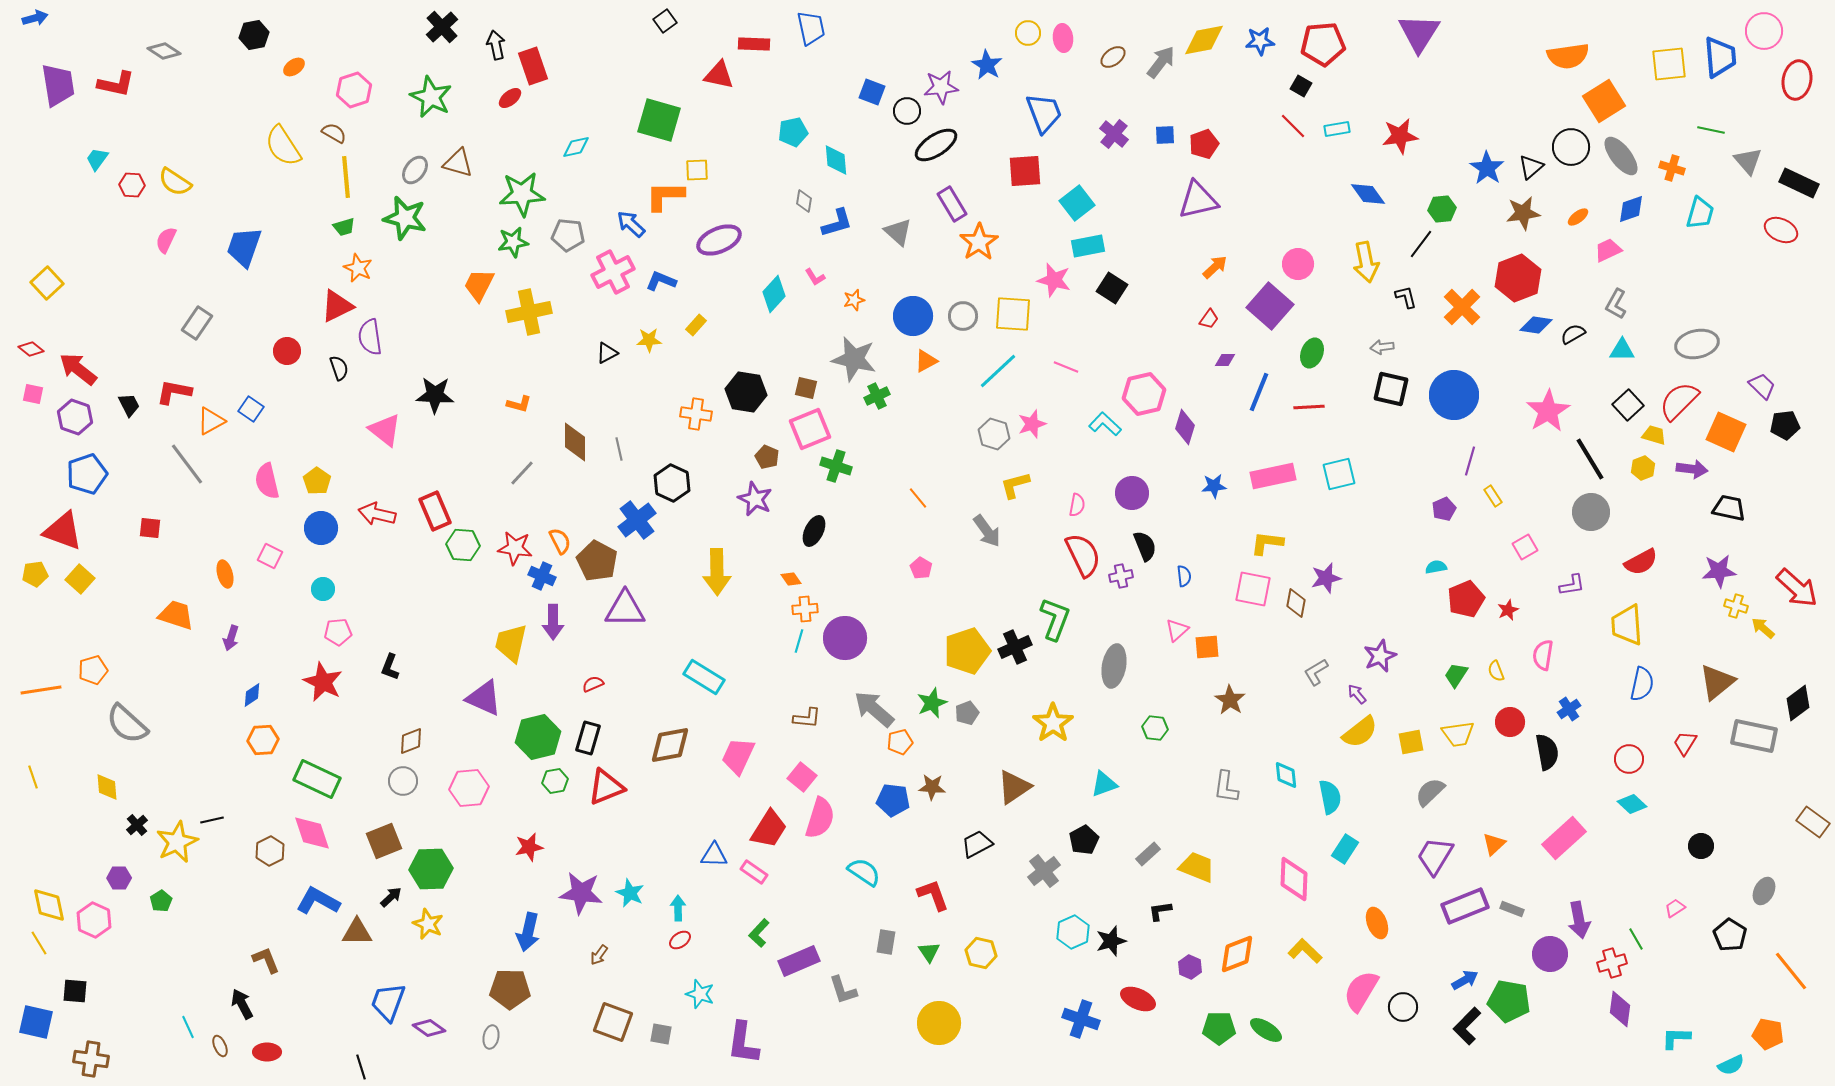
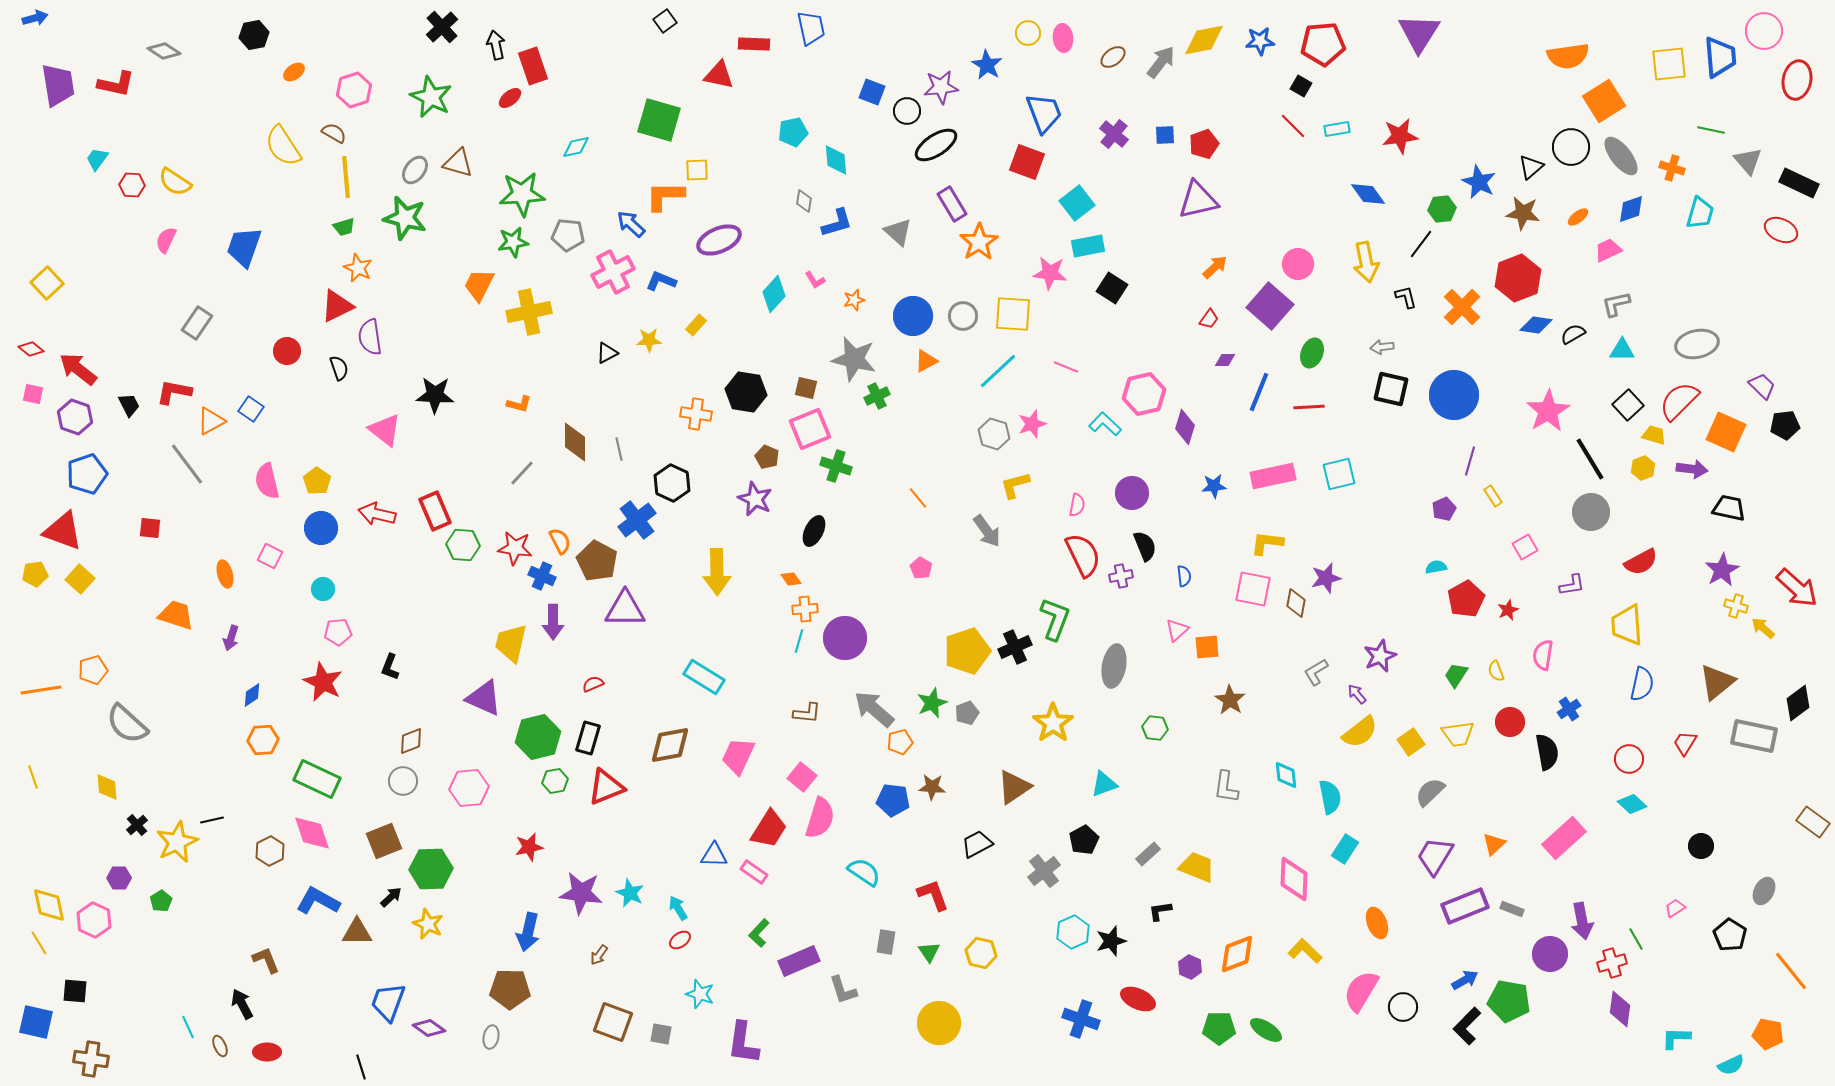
orange ellipse at (294, 67): moved 5 px down
blue star at (1487, 168): moved 8 px left, 14 px down; rotated 8 degrees counterclockwise
red square at (1025, 171): moved 2 px right, 9 px up; rotated 24 degrees clockwise
brown star at (1523, 213): rotated 16 degrees clockwise
pink L-shape at (815, 277): moved 3 px down
pink star at (1054, 280): moved 4 px left, 7 px up; rotated 8 degrees counterclockwise
gray L-shape at (1616, 304): rotated 48 degrees clockwise
purple star at (1719, 571): moved 3 px right, 1 px up; rotated 24 degrees counterclockwise
red pentagon at (1466, 599): rotated 6 degrees counterclockwise
brown L-shape at (807, 718): moved 5 px up
yellow square at (1411, 742): rotated 24 degrees counterclockwise
cyan arrow at (678, 908): rotated 30 degrees counterclockwise
purple arrow at (1579, 920): moved 3 px right, 1 px down
